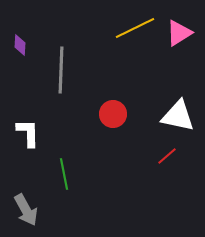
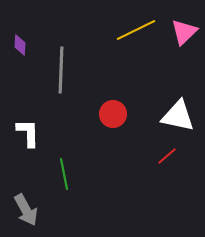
yellow line: moved 1 px right, 2 px down
pink triangle: moved 5 px right, 1 px up; rotated 12 degrees counterclockwise
